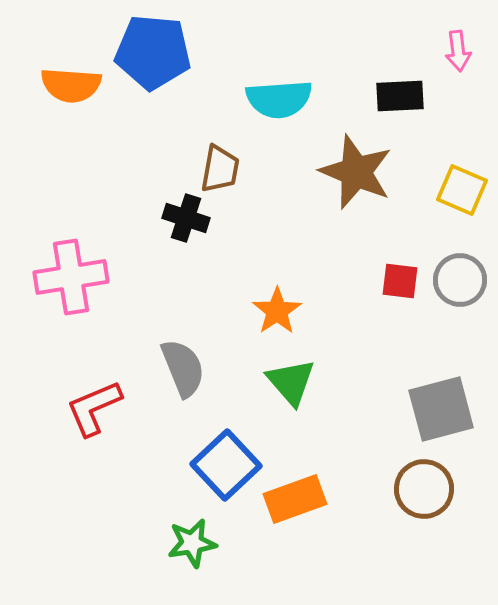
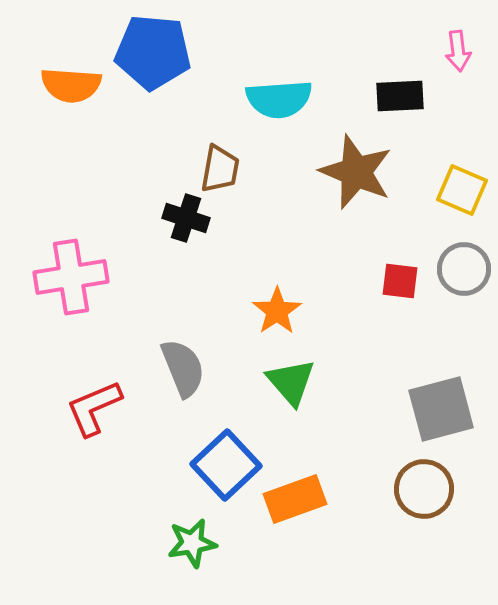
gray circle: moved 4 px right, 11 px up
